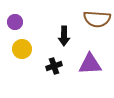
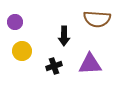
yellow circle: moved 2 px down
